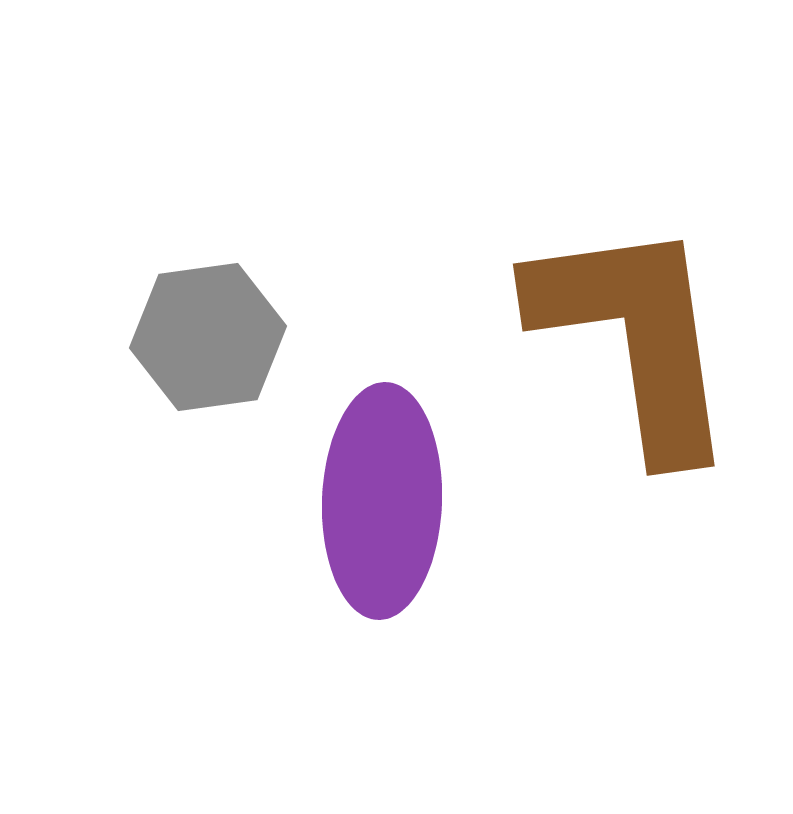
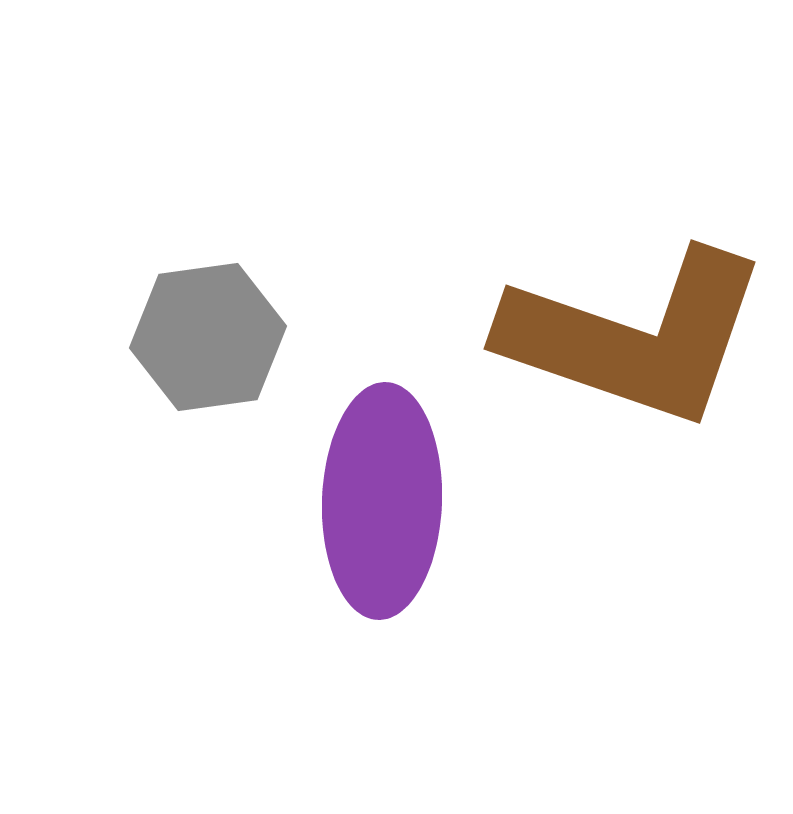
brown L-shape: rotated 117 degrees clockwise
